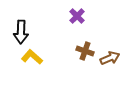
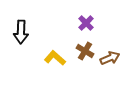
purple cross: moved 9 px right, 7 px down
brown cross: rotated 12 degrees clockwise
yellow L-shape: moved 23 px right, 1 px down
